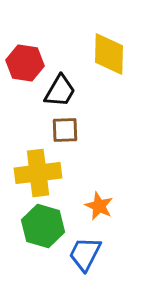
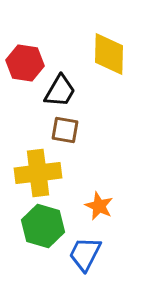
brown square: rotated 12 degrees clockwise
